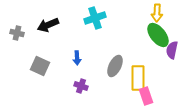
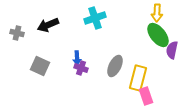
yellow rectangle: rotated 15 degrees clockwise
purple cross: moved 18 px up
